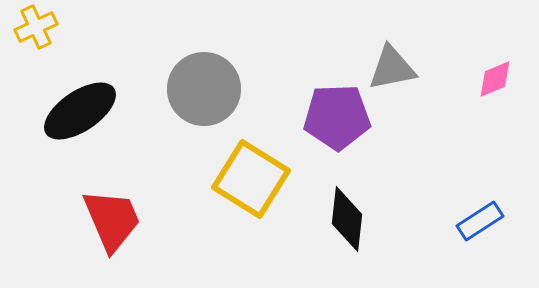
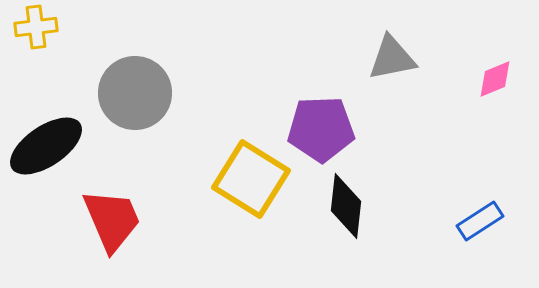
yellow cross: rotated 18 degrees clockwise
gray triangle: moved 10 px up
gray circle: moved 69 px left, 4 px down
black ellipse: moved 34 px left, 35 px down
purple pentagon: moved 16 px left, 12 px down
black diamond: moved 1 px left, 13 px up
